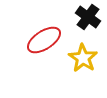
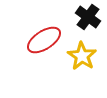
yellow star: moved 1 px left, 2 px up
